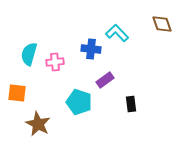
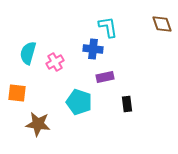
cyan L-shape: moved 9 px left, 6 px up; rotated 35 degrees clockwise
blue cross: moved 2 px right
cyan semicircle: moved 1 px left, 1 px up
pink cross: rotated 24 degrees counterclockwise
purple rectangle: moved 3 px up; rotated 24 degrees clockwise
black rectangle: moved 4 px left
brown star: rotated 20 degrees counterclockwise
